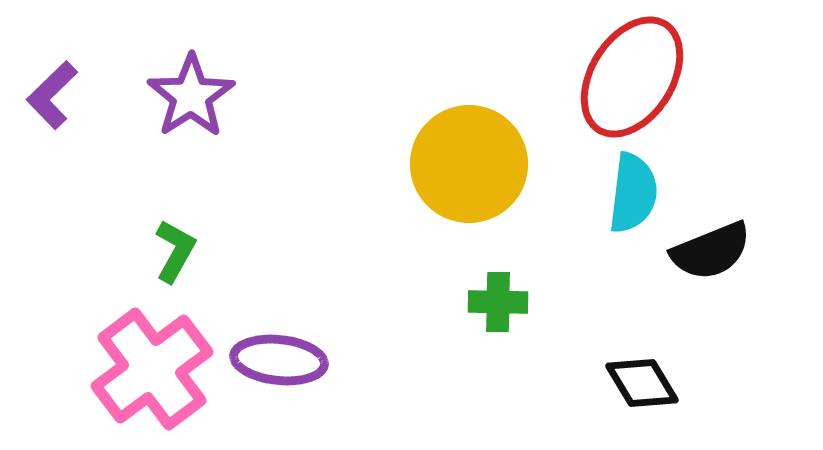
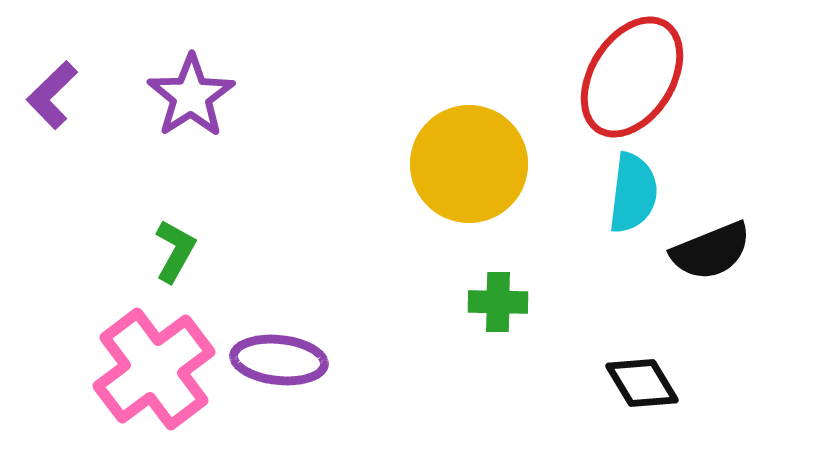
pink cross: moved 2 px right
